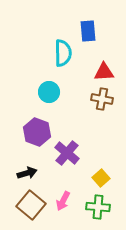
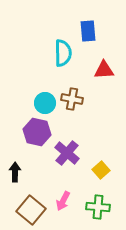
red triangle: moved 2 px up
cyan circle: moved 4 px left, 11 px down
brown cross: moved 30 px left
purple hexagon: rotated 8 degrees counterclockwise
black arrow: moved 12 px left, 1 px up; rotated 72 degrees counterclockwise
yellow square: moved 8 px up
brown square: moved 5 px down
